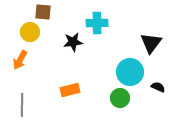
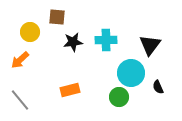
brown square: moved 14 px right, 5 px down
cyan cross: moved 9 px right, 17 px down
black triangle: moved 1 px left, 2 px down
orange arrow: rotated 18 degrees clockwise
cyan circle: moved 1 px right, 1 px down
black semicircle: rotated 136 degrees counterclockwise
green circle: moved 1 px left, 1 px up
gray line: moved 2 px left, 5 px up; rotated 40 degrees counterclockwise
